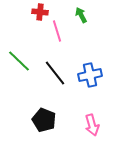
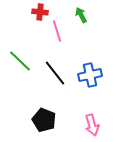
green line: moved 1 px right
